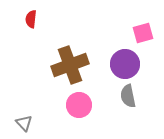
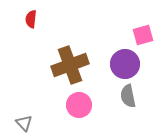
pink square: moved 2 px down
